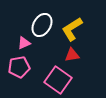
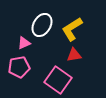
red triangle: moved 2 px right
